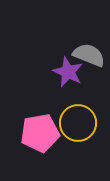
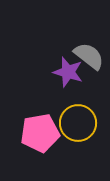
gray semicircle: moved 1 px down; rotated 16 degrees clockwise
purple star: rotated 8 degrees counterclockwise
